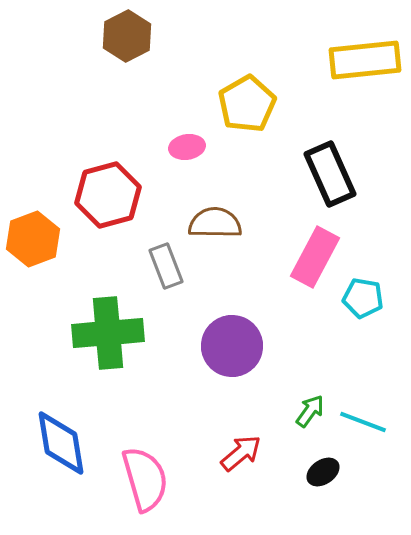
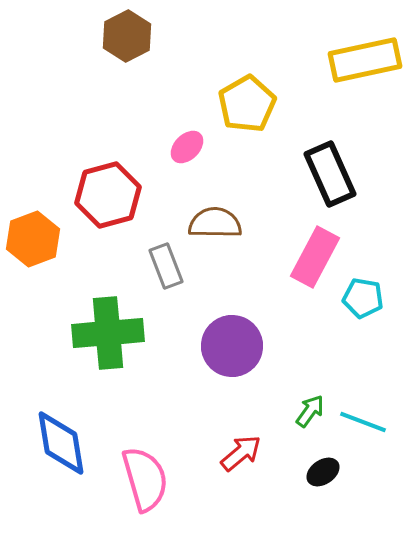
yellow rectangle: rotated 6 degrees counterclockwise
pink ellipse: rotated 36 degrees counterclockwise
